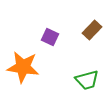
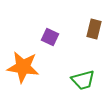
brown rectangle: moved 2 px right, 1 px up; rotated 30 degrees counterclockwise
green trapezoid: moved 4 px left
